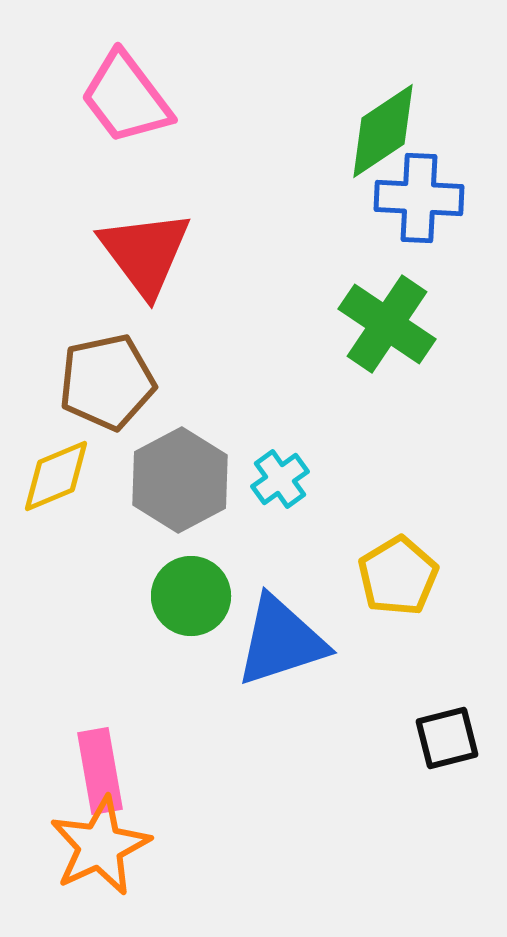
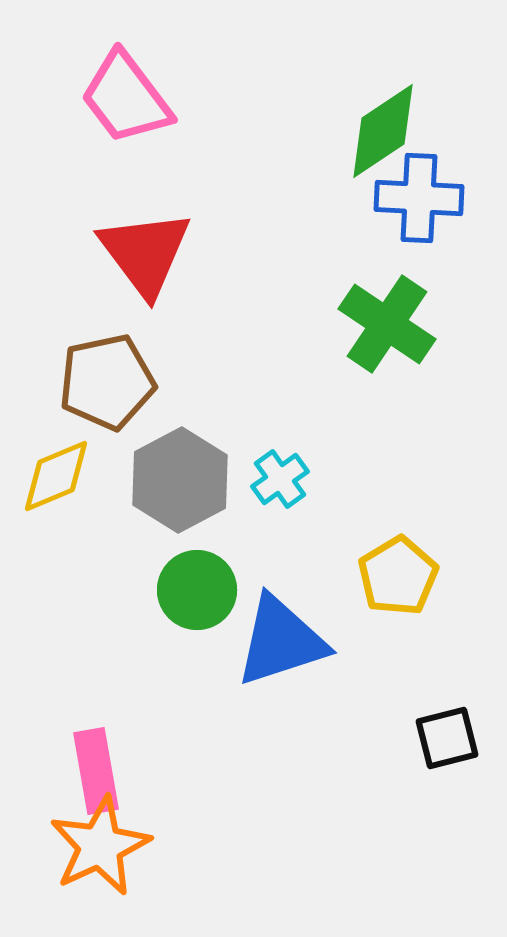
green circle: moved 6 px right, 6 px up
pink rectangle: moved 4 px left
